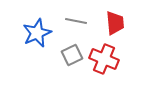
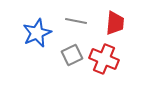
red trapezoid: rotated 10 degrees clockwise
